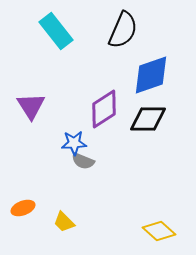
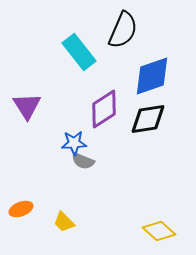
cyan rectangle: moved 23 px right, 21 px down
blue diamond: moved 1 px right, 1 px down
purple triangle: moved 4 px left
black diamond: rotated 9 degrees counterclockwise
orange ellipse: moved 2 px left, 1 px down
